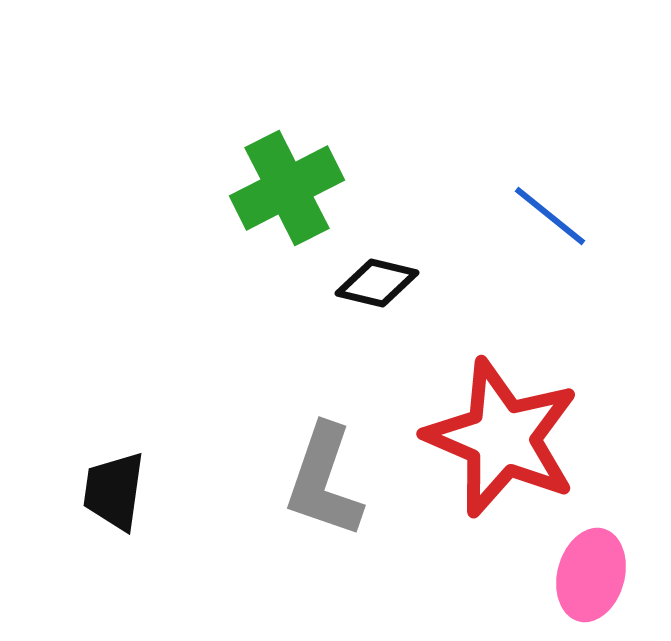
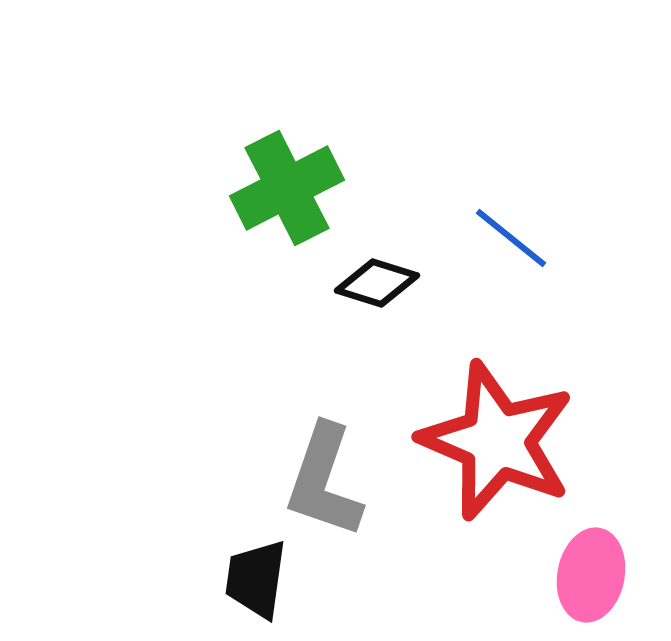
blue line: moved 39 px left, 22 px down
black diamond: rotated 4 degrees clockwise
red star: moved 5 px left, 3 px down
black trapezoid: moved 142 px right, 88 px down
pink ellipse: rotated 4 degrees counterclockwise
